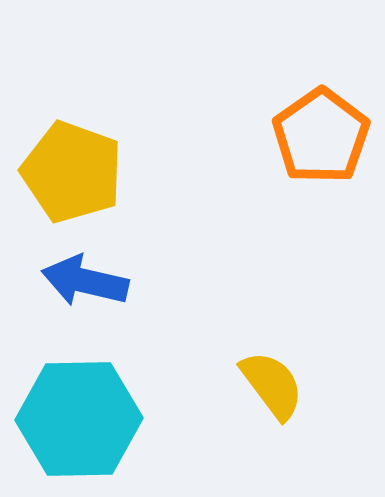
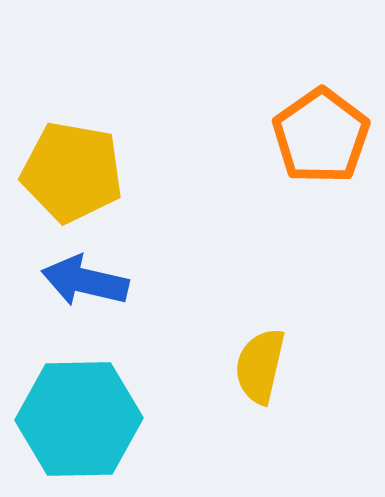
yellow pentagon: rotated 10 degrees counterclockwise
yellow semicircle: moved 12 px left, 19 px up; rotated 130 degrees counterclockwise
